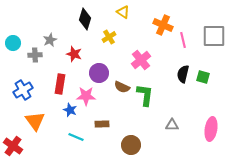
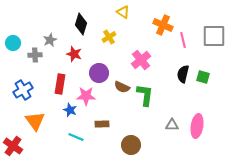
black diamond: moved 4 px left, 5 px down
pink ellipse: moved 14 px left, 3 px up
